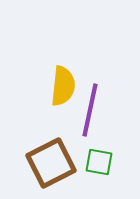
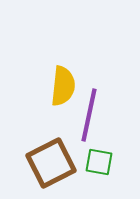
purple line: moved 1 px left, 5 px down
